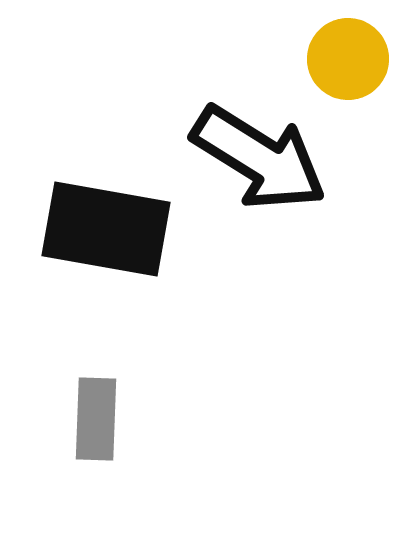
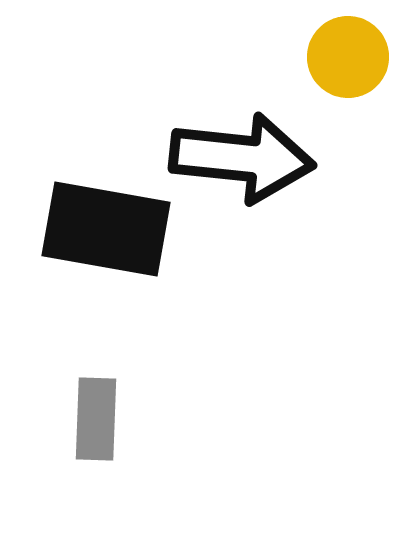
yellow circle: moved 2 px up
black arrow: moved 17 px left; rotated 26 degrees counterclockwise
